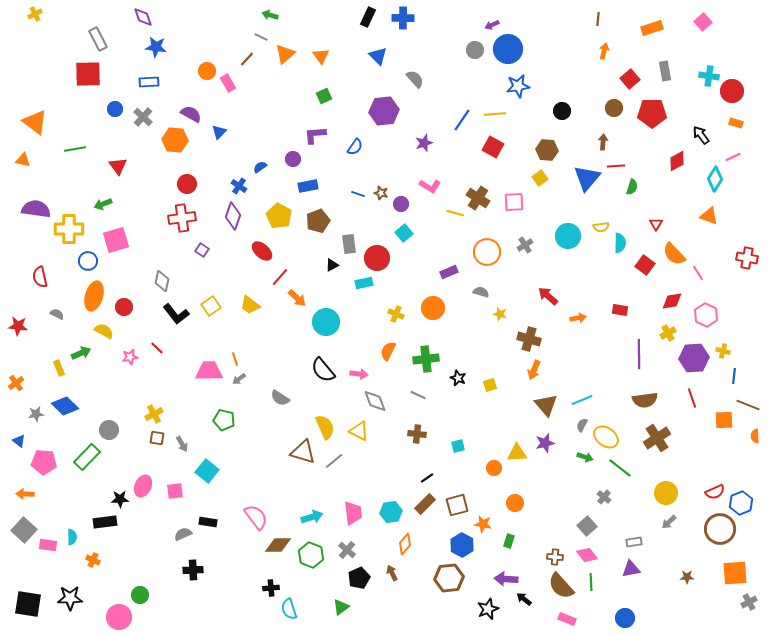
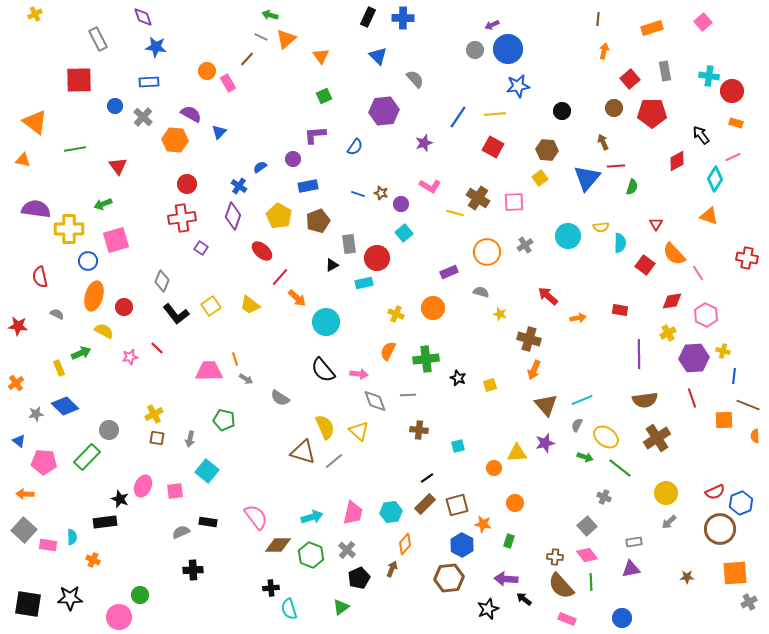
orange triangle at (285, 54): moved 1 px right, 15 px up
red square at (88, 74): moved 9 px left, 6 px down
blue circle at (115, 109): moved 3 px up
blue line at (462, 120): moved 4 px left, 3 px up
brown arrow at (603, 142): rotated 28 degrees counterclockwise
purple square at (202, 250): moved 1 px left, 2 px up
gray diamond at (162, 281): rotated 10 degrees clockwise
gray arrow at (239, 379): moved 7 px right; rotated 112 degrees counterclockwise
gray line at (418, 395): moved 10 px left; rotated 28 degrees counterclockwise
gray semicircle at (582, 425): moved 5 px left
yellow triangle at (359, 431): rotated 15 degrees clockwise
brown cross at (417, 434): moved 2 px right, 4 px up
gray arrow at (182, 444): moved 8 px right, 5 px up; rotated 42 degrees clockwise
gray cross at (604, 497): rotated 16 degrees counterclockwise
black star at (120, 499): rotated 24 degrees clockwise
pink trapezoid at (353, 513): rotated 20 degrees clockwise
gray semicircle at (183, 534): moved 2 px left, 2 px up
brown arrow at (392, 573): moved 4 px up; rotated 49 degrees clockwise
blue circle at (625, 618): moved 3 px left
